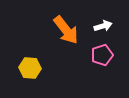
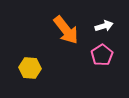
white arrow: moved 1 px right
pink pentagon: rotated 15 degrees counterclockwise
